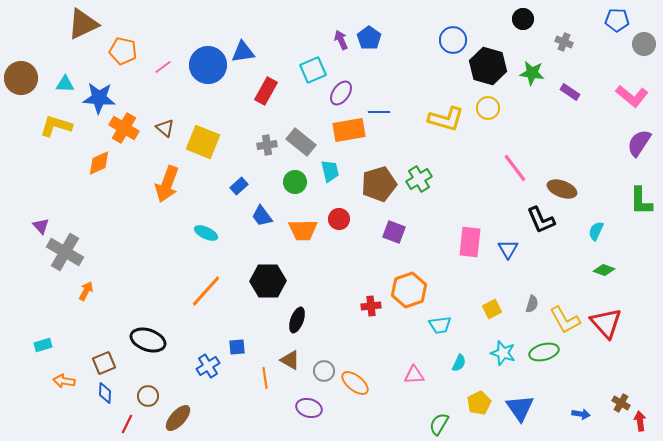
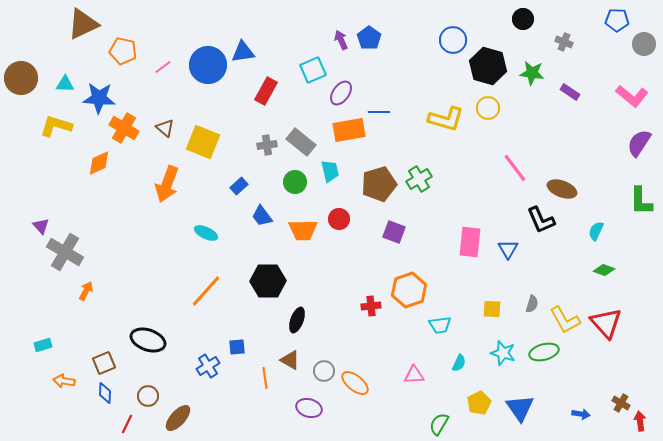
yellow square at (492, 309): rotated 30 degrees clockwise
